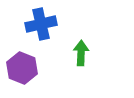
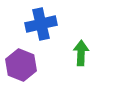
purple hexagon: moved 1 px left, 3 px up
